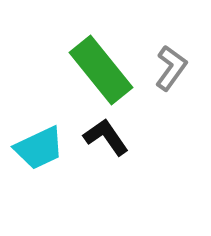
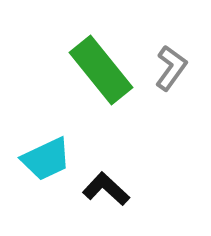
black L-shape: moved 52 px down; rotated 12 degrees counterclockwise
cyan trapezoid: moved 7 px right, 11 px down
